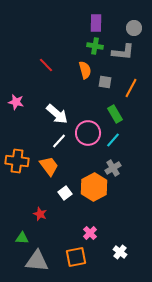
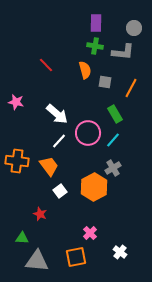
white square: moved 5 px left, 2 px up
